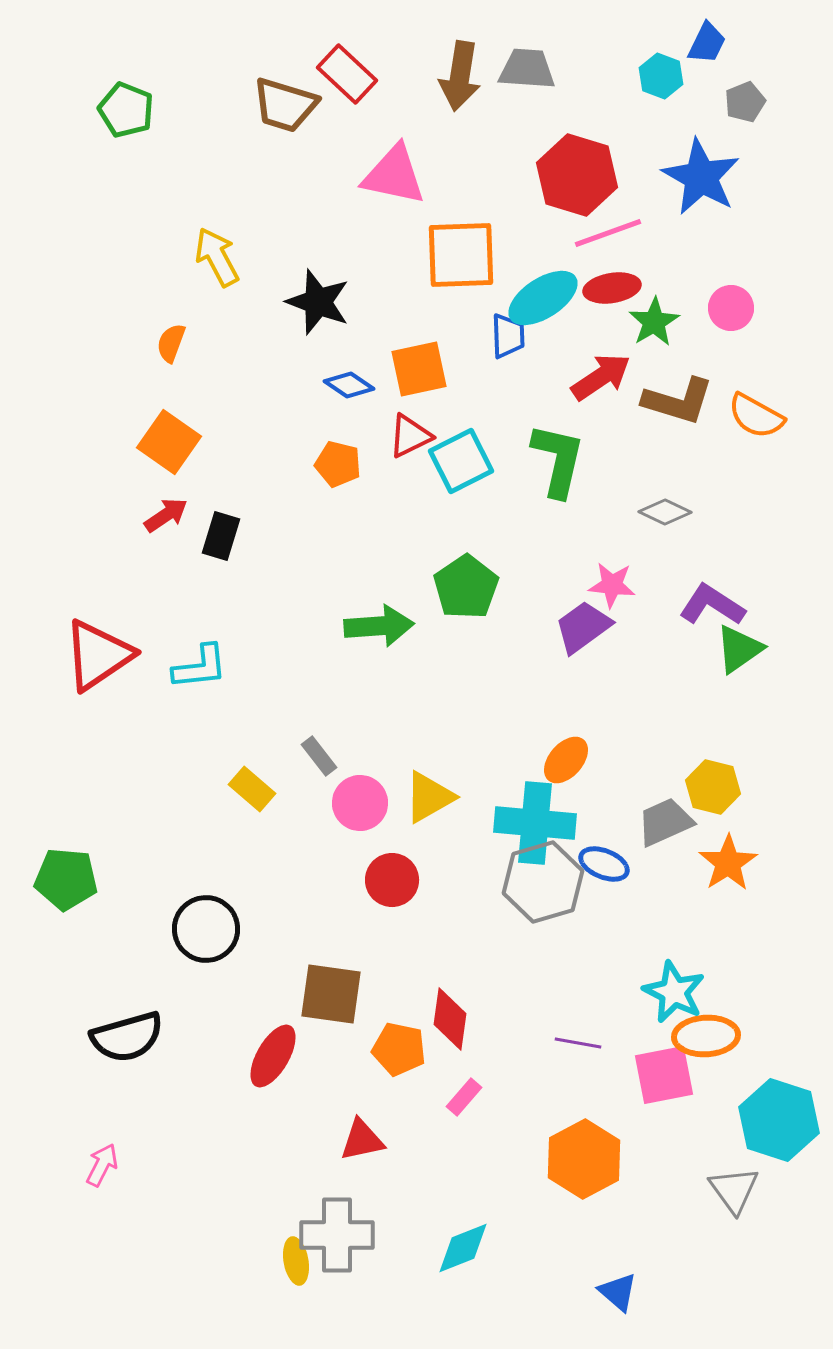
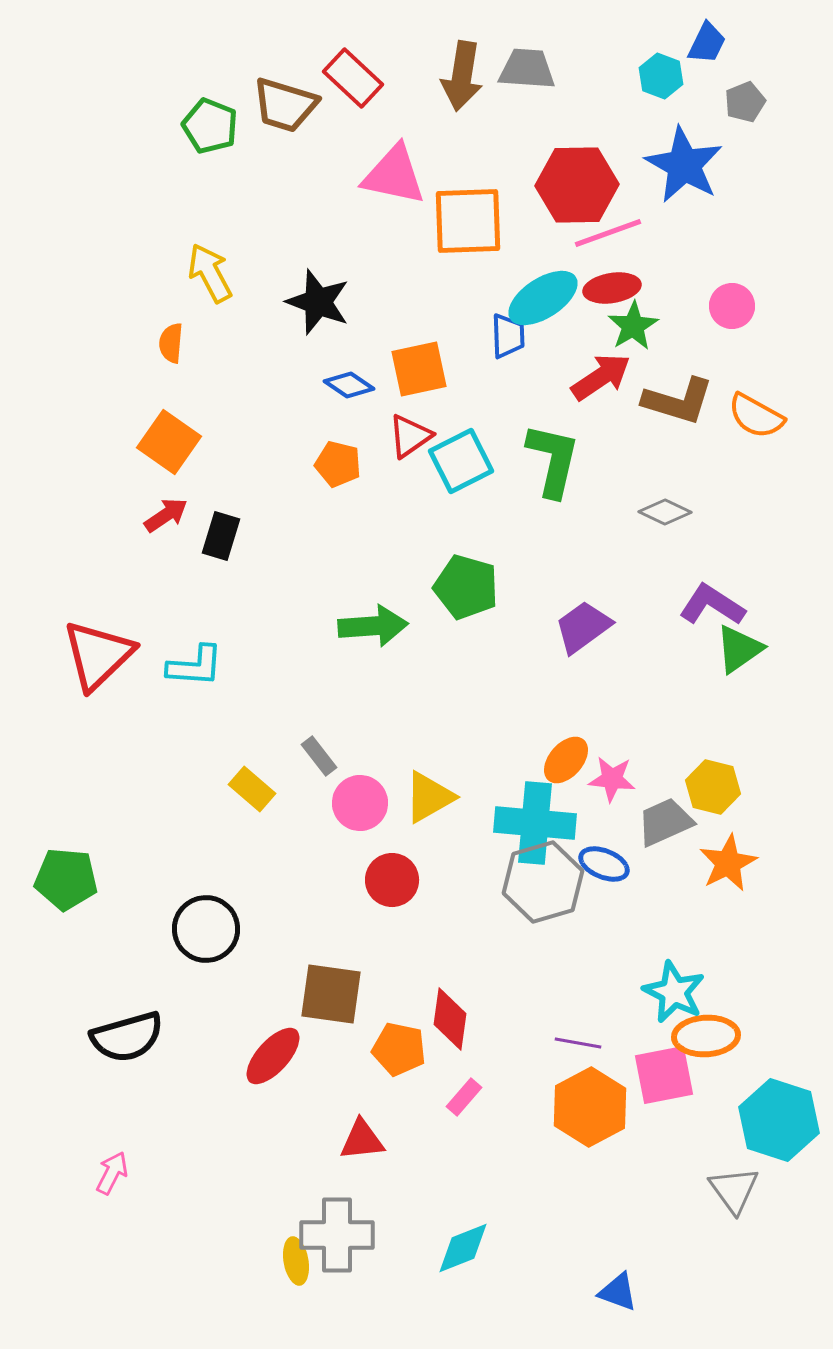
red rectangle at (347, 74): moved 6 px right, 4 px down
brown arrow at (460, 76): moved 2 px right
green pentagon at (126, 110): moved 84 px right, 16 px down
red hexagon at (577, 175): moved 10 px down; rotated 18 degrees counterclockwise
blue star at (701, 177): moved 17 px left, 12 px up
orange square at (461, 255): moved 7 px right, 34 px up
yellow arrow at (217, 257): moved 7 px left, 16 px down
pink circle at (731, 308): moved 1 px right, 2 px up
green star at (654, 322): moved 21 px left, 4 px down
orange semicircle at (171, 343): rotated 15 degrees counterclockwise
red triangle at (410, 436): rotated 9 degrees counterclockwise
green L-shape at (558, 460): moved 5 px left
pink star at (612, 585): moved 194 px down
green pentagon at (466, 587): rotated 22 degrees counterclockwise
green arrow at (379, 626): moved 6 px left
red triangle at (98, 655): rotated 10 degrees counterclockwise
cyan L-shape at (200, 667): moved 5 px left, 1 px up; rotated 10 degrees clockwise
orange star at (728, 863): rotated 6 degrees clockwise
red ellipse at (273, 1056): rotated 12 degrees clockwise
red triangle at (362, 1140): rotated 6 degrees clockwise
orange hexagon at (584, 1159): moved 6 px right, 52 px up
pink arrow at (102, 1165): moved 10 px right, 8 px down
blue triangle at (618, 1292): rotated 21 degrees counterclockwise
